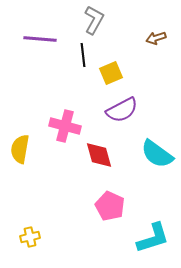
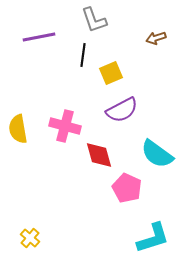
gray L-shape: rotated 132 degrees clockwise
purple line: moved 1 px left, 2 px up; rotated 16 degrees counterclockwise
black line: rotated 15 degrees clockwise
yellow semicircle: moved 2 px left, 20 px up; rotated 20 degrees counterclockwise
pink pentagon: moved 17 px right, 18 px up
yellow cross: moved 1 px down; rotated 36 degrees counterclockwise
